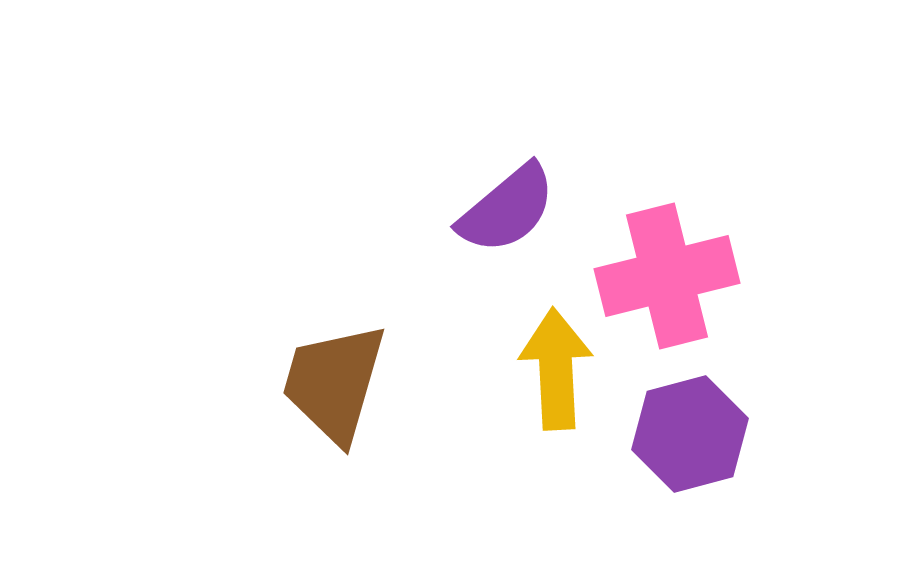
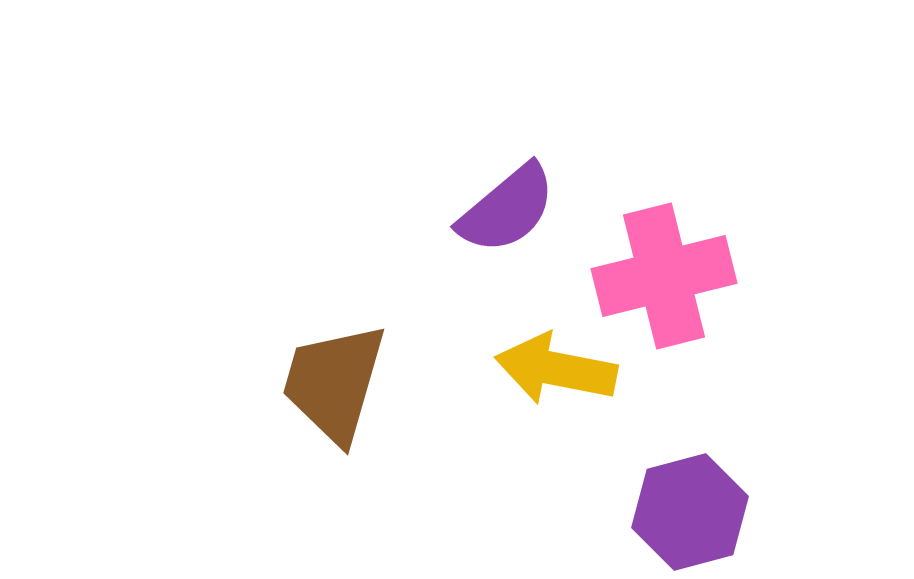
pink cross: moved 3 px left
yellow arrow: rotated 76 degrees counterclockwise
purple hexagon: moved 78 px down
